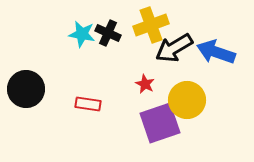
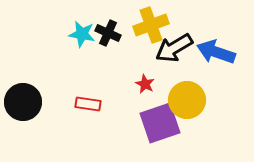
black circle: moved 3 px left, 13 px down
